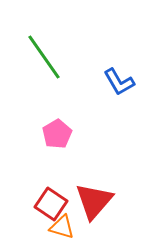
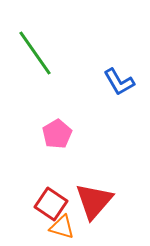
green line: moved 9 px left, 4 px up
